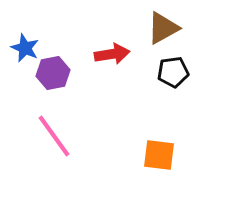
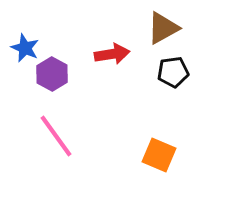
purple hexagon: moved 1 px left, 1 px down; rotated 20 degrees counterclockwise
pink line: moved 2 px right
orange square: rotated 16 degrees clockwise
